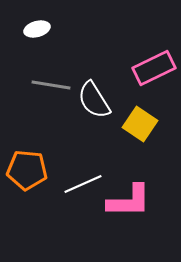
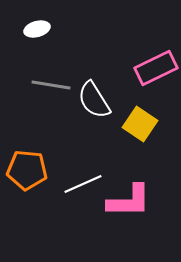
pink rectangle: moved 2 px right
